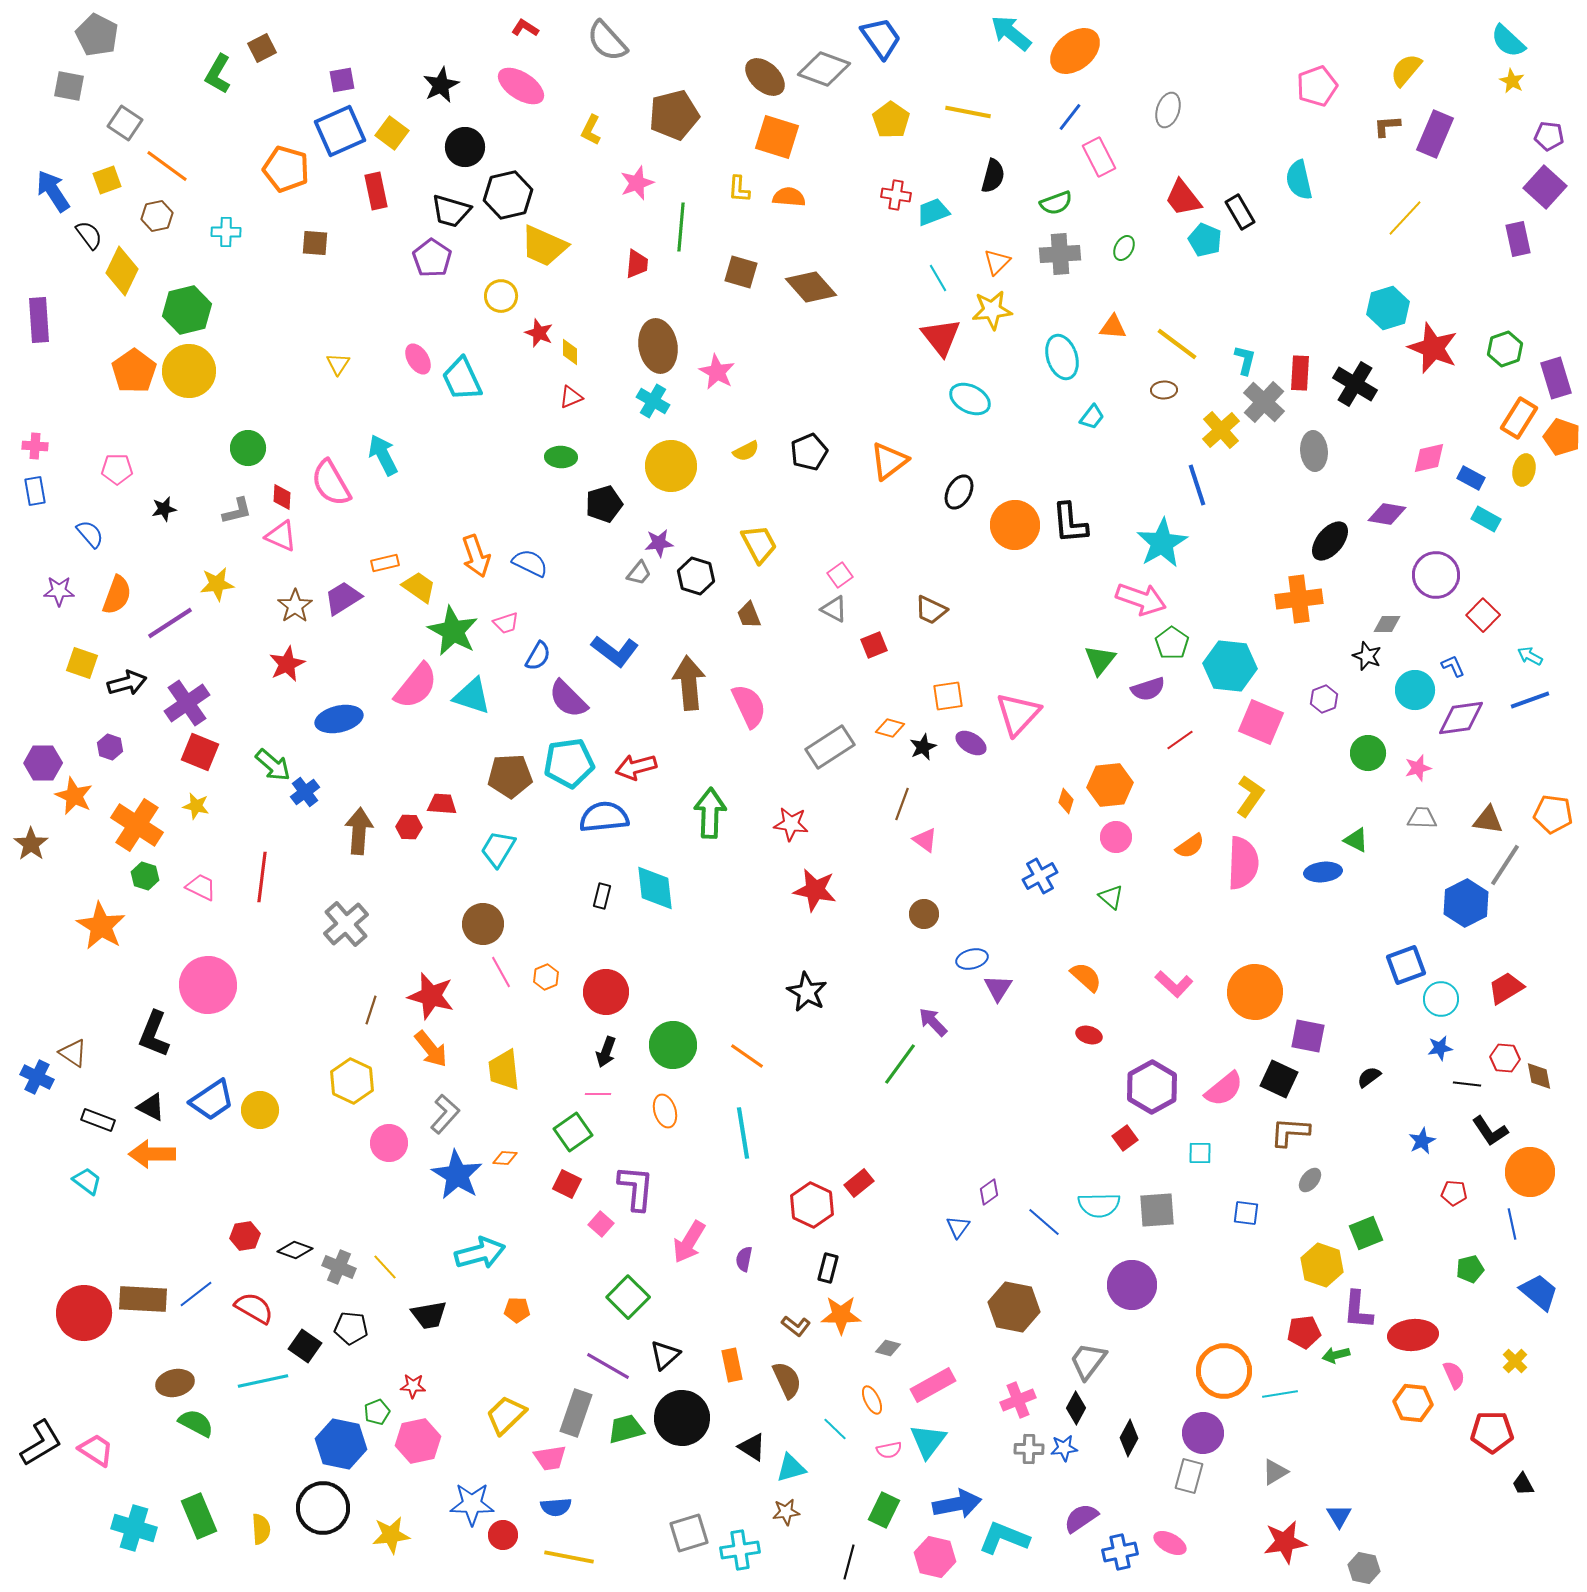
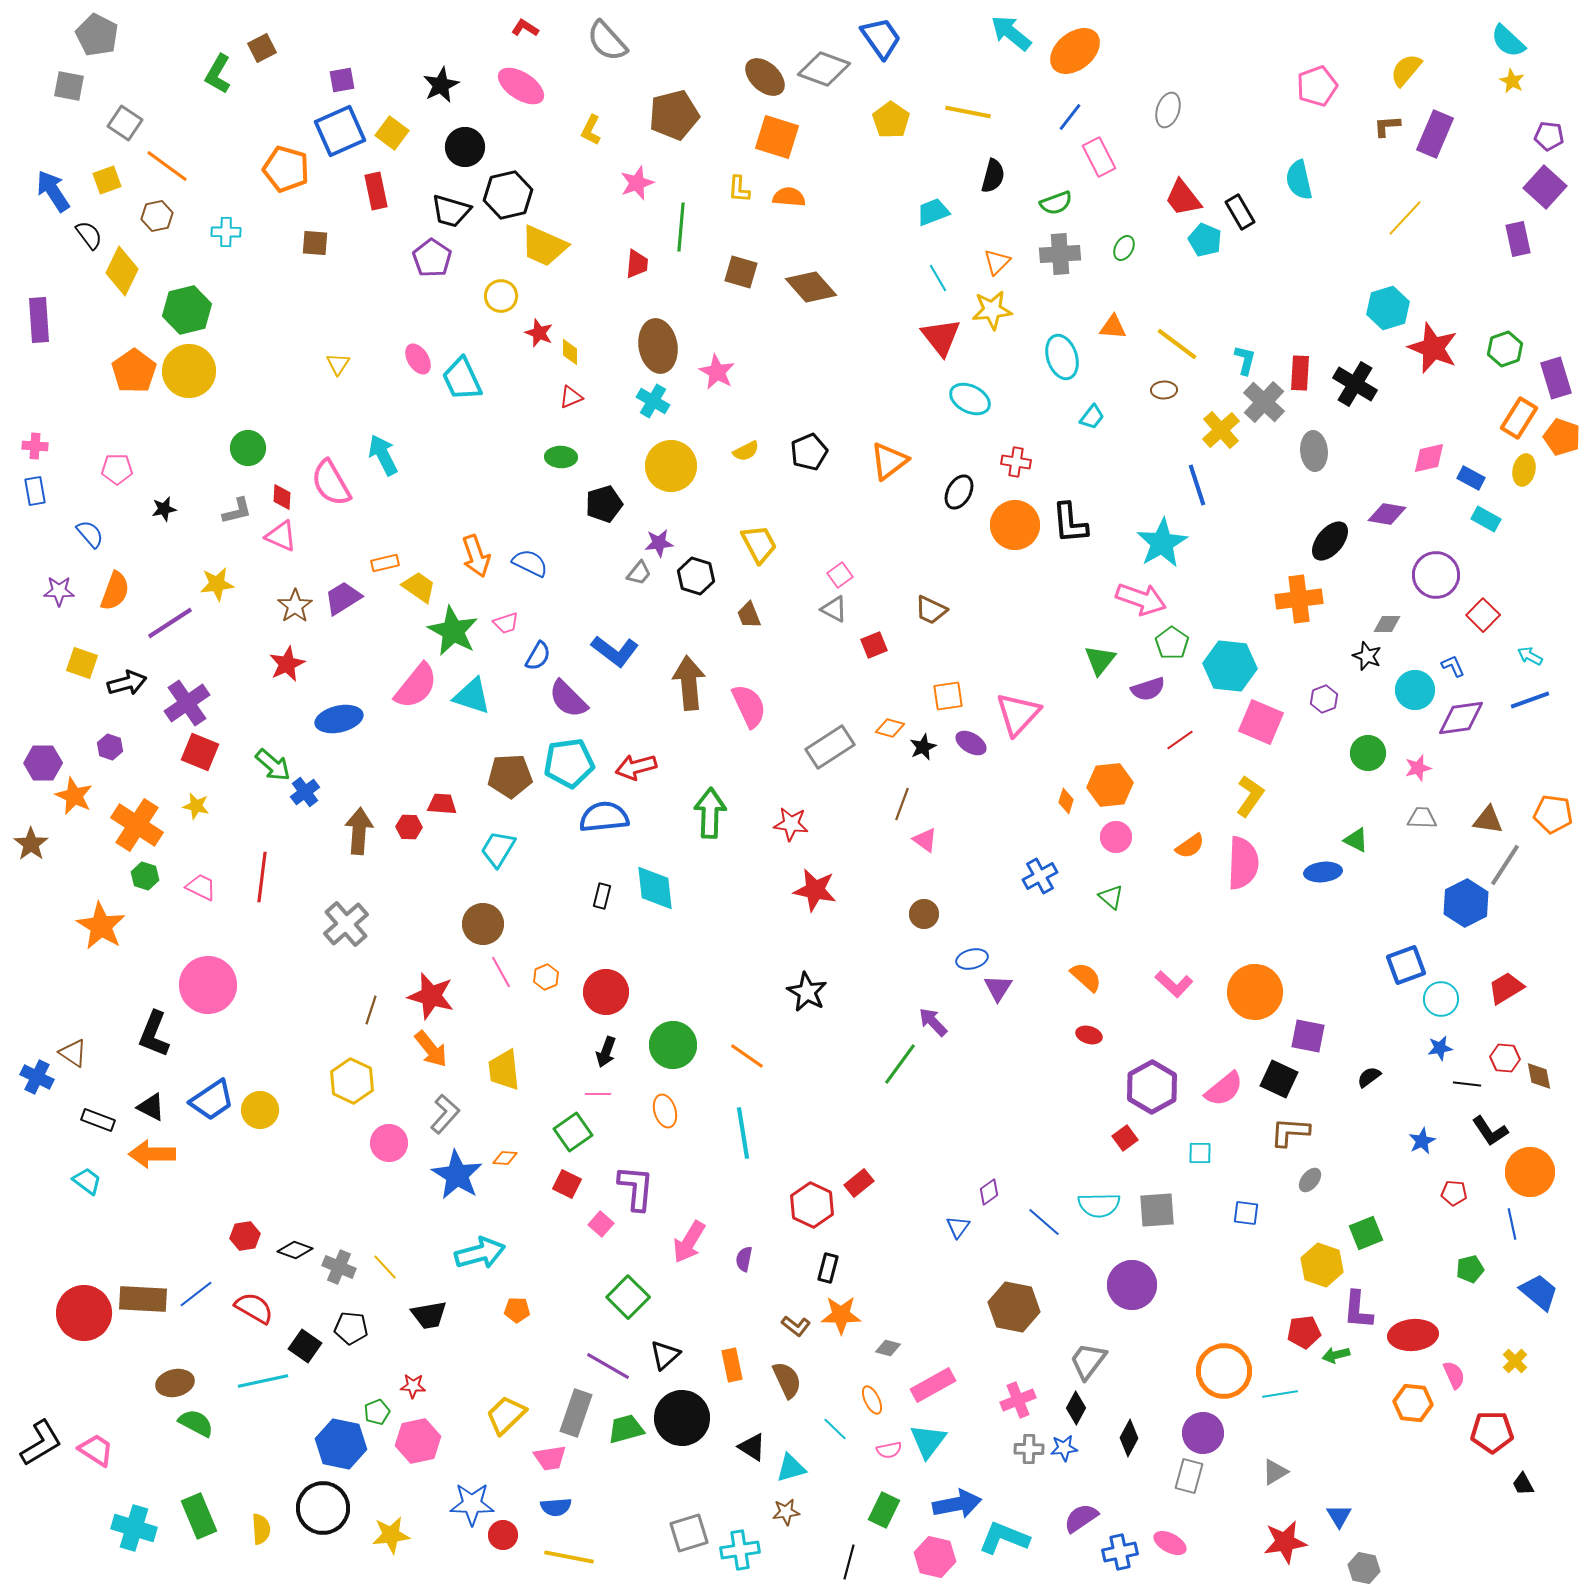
red cross at (896, 195): moved 120 px right, 267 px down
orange semicircle at (117, 595): moved 2 px left, 4 px up
